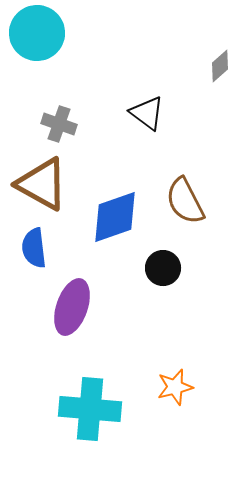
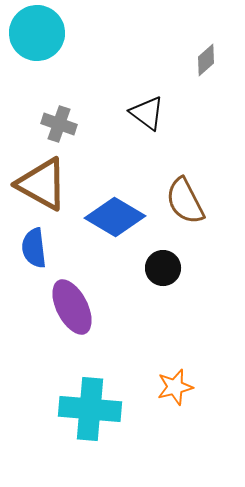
gray diamond: moved 14 px left, 6 px up
blue diamond: rotated 50 degrees clockwise
purple ellipse: rotated 46 degrees counterclockwise
